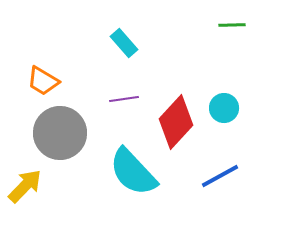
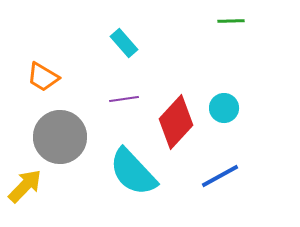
green line: moved 1 px left, 4 px up
orange trapezoid: moved 4 px up
gray circle: moved 4 px down
